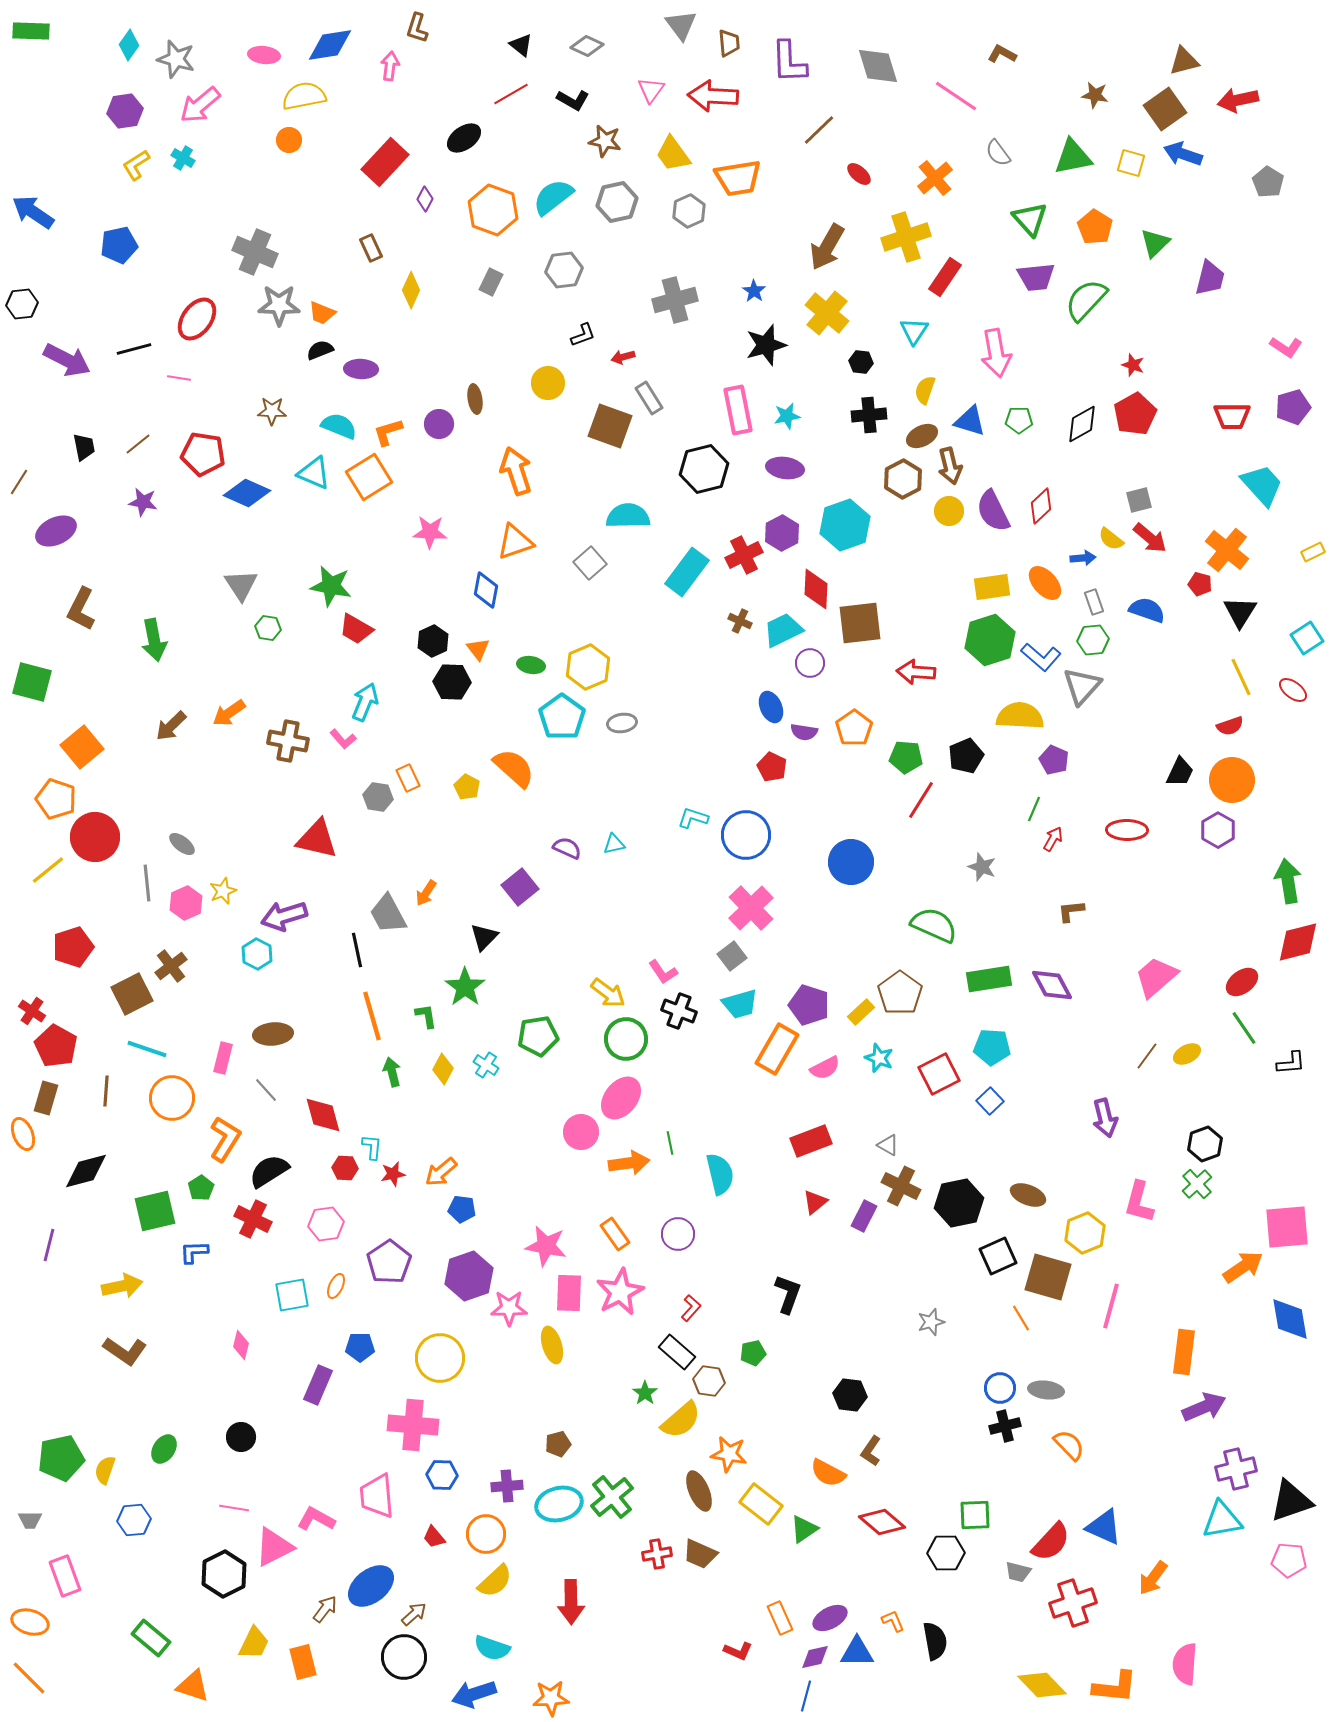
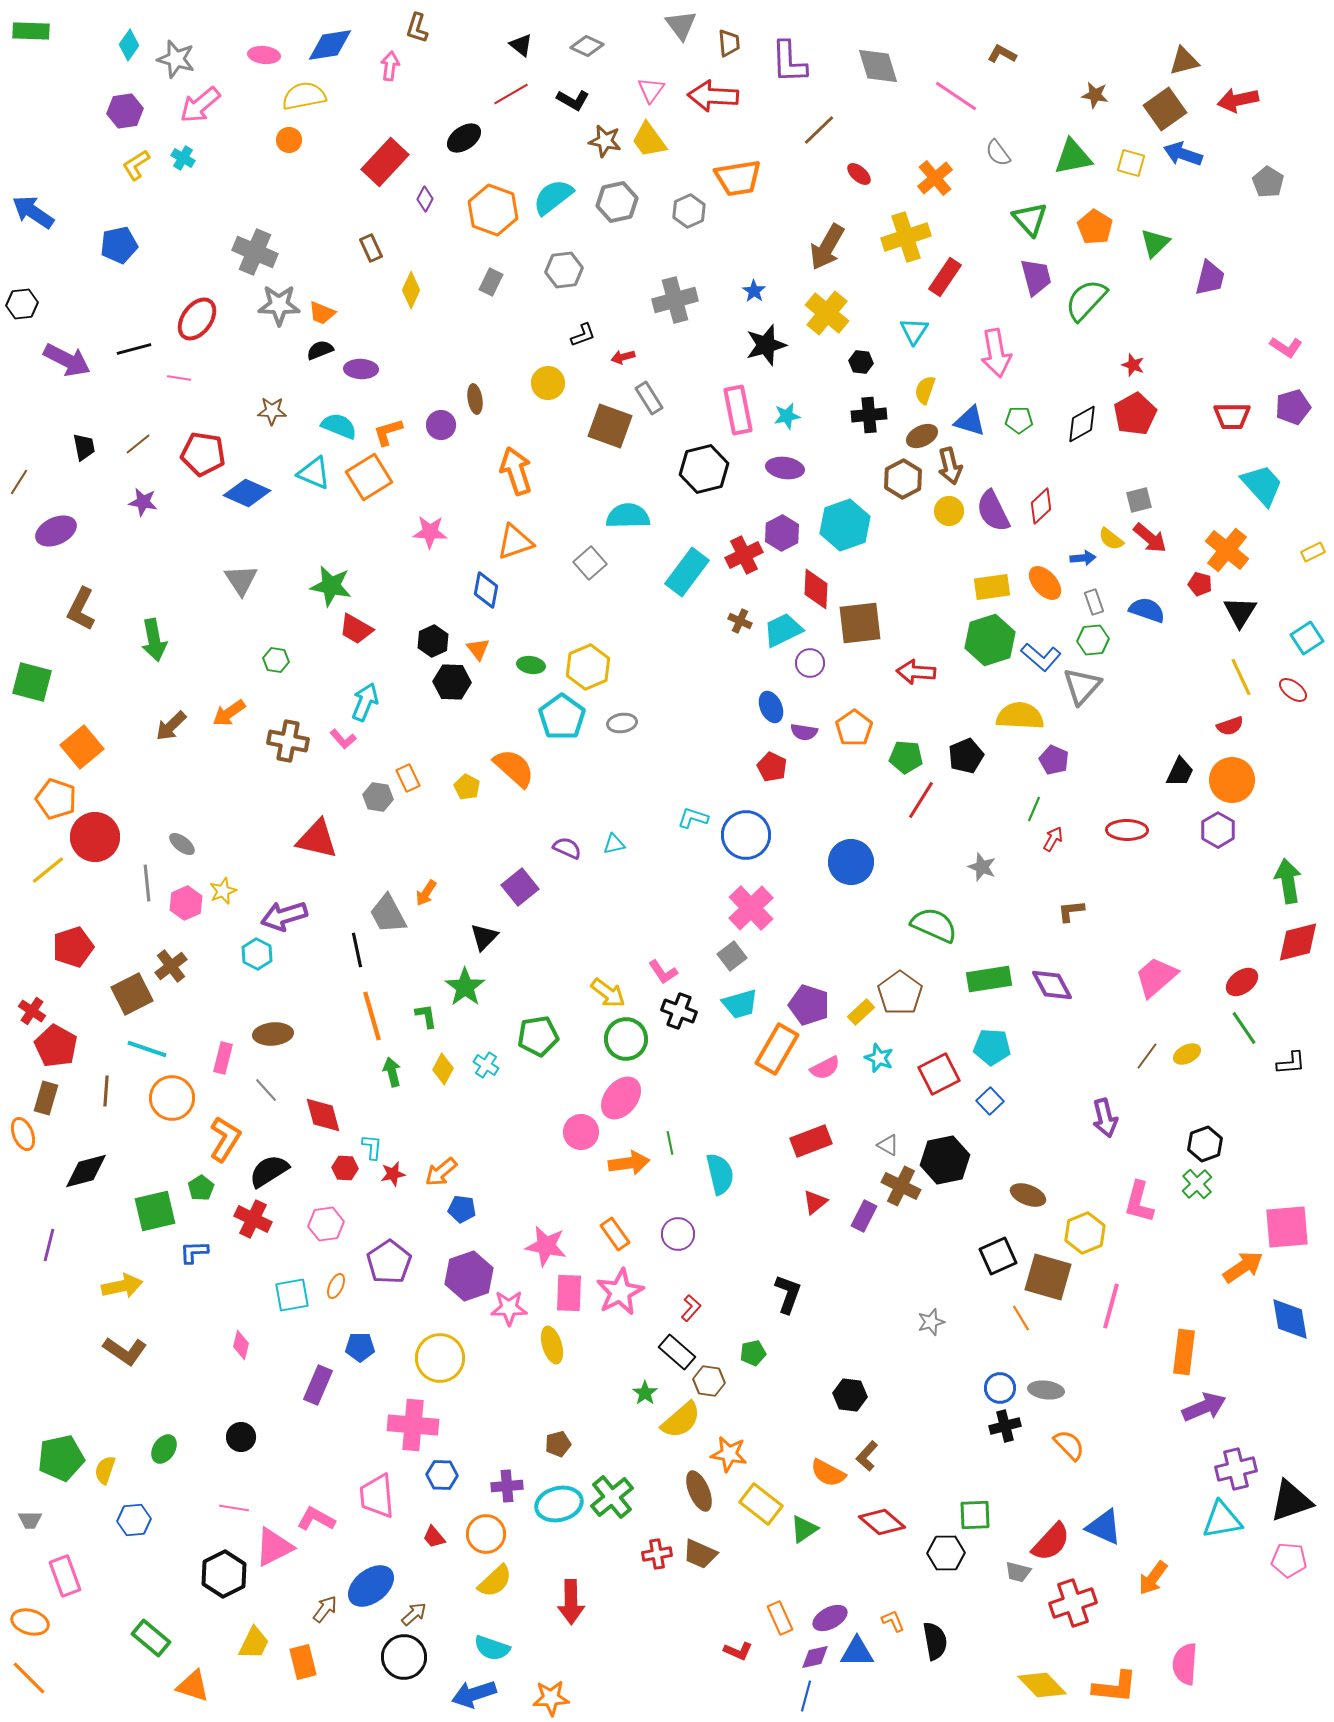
yellow trapezoid at (673, 154): moved 24 px left, 14 px up
purple trapezoid at (1036, 277): rotated 99 degrees counterclockwise
purple circle at (439, 424): moved 2 px right, 1 px down
gray triangle at (241, 585): moved 5 px up
green hexagon at (268, 628): moved 8 px right, 32 px down
black hexagon at (959, 1203): moved 14 px left, 43 px up
brown L-shape at (871, 1451): moved 4 px left, 5 px down; rotated 8 degrees clockwise
